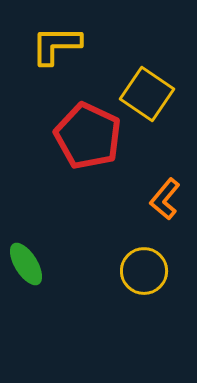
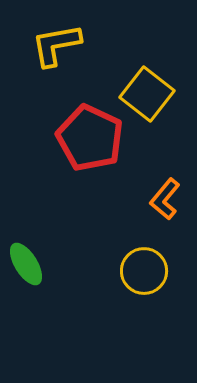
yellow L-shape: rotated 10 degrees counterclockwise
yellow square: rotated 4 degrees clockwise
red pentagon: moved 2 px right, 2 px down
